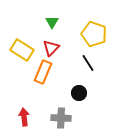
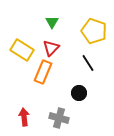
yellow pentagon: moved 3 px up
gray cross: moved 2 px left; rotated 12 degrees clockwise
